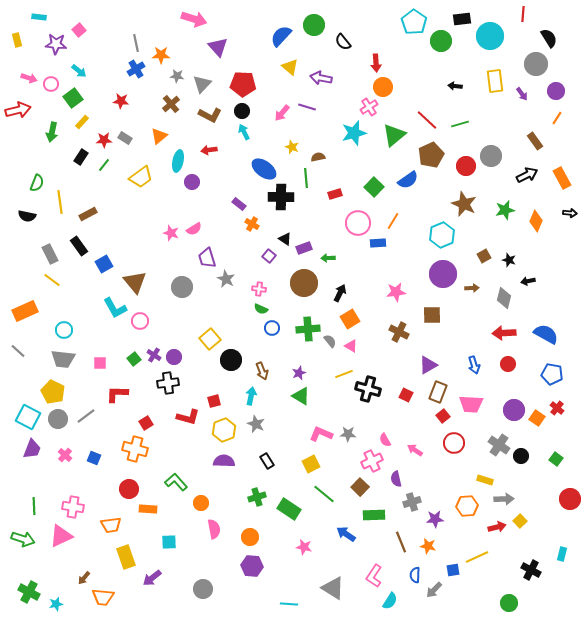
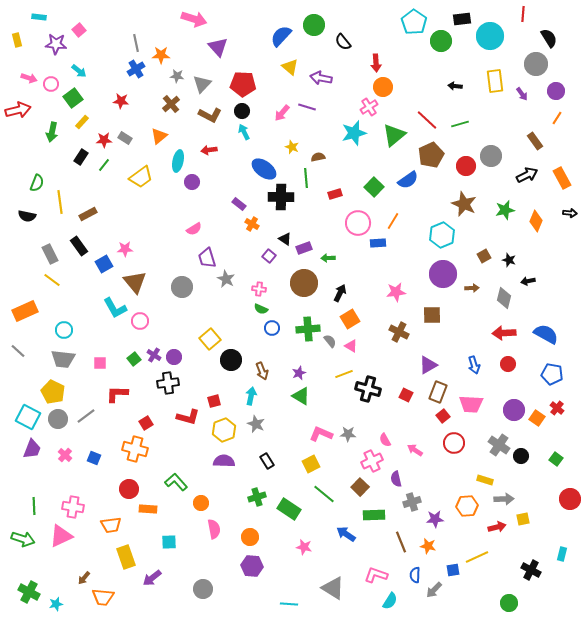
pink star at (171, 233): moved 46 px left, 16 px down; rotated 21 degrees counterclockwise
yellow square at (520, 521): moved 3 px right, 2 px up; rotated 32 degrees clockwise
pink L-shape at (374, 576): moved 2 px right, 1 px up; rotated 75 degrees clockwise
